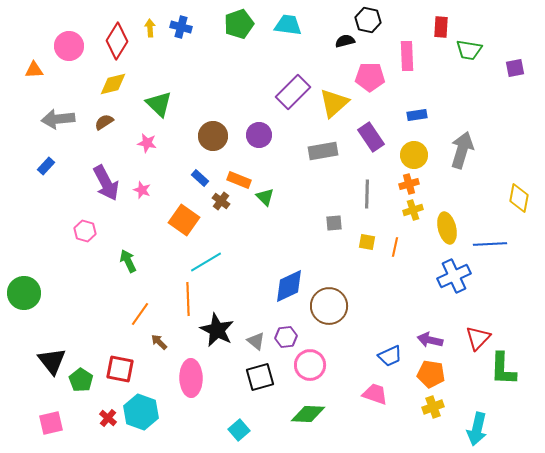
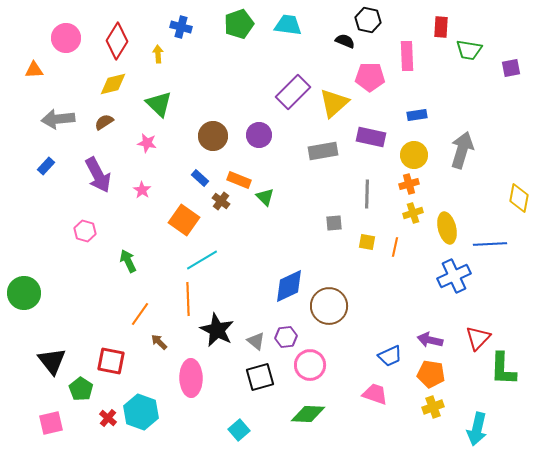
yellow arrow at (150, 28): moved 8 px right, 26 px down
black semicircle at (345, 41): rotated 36 degrees clockwise
pink circle at (69, 46): moved 3 px left, 8 px up
purple square at (515, 68): moved 4 px left
purple rectangle at (371, 137): rotated 44 degrees counterclockwise
purple arrow at (106, 183): moved 8 px left, 8 px up
pink star at (142, 190): rotated 12 degrees clockwise
yellow cross at (413, 210): moved 3 px down
cyan line at (206, 262): moved 4 px left, 2 px up
red square at (120, 369): moved 9 px left, 8 px up
green pentagon at (81, 380): moved 9 px down
